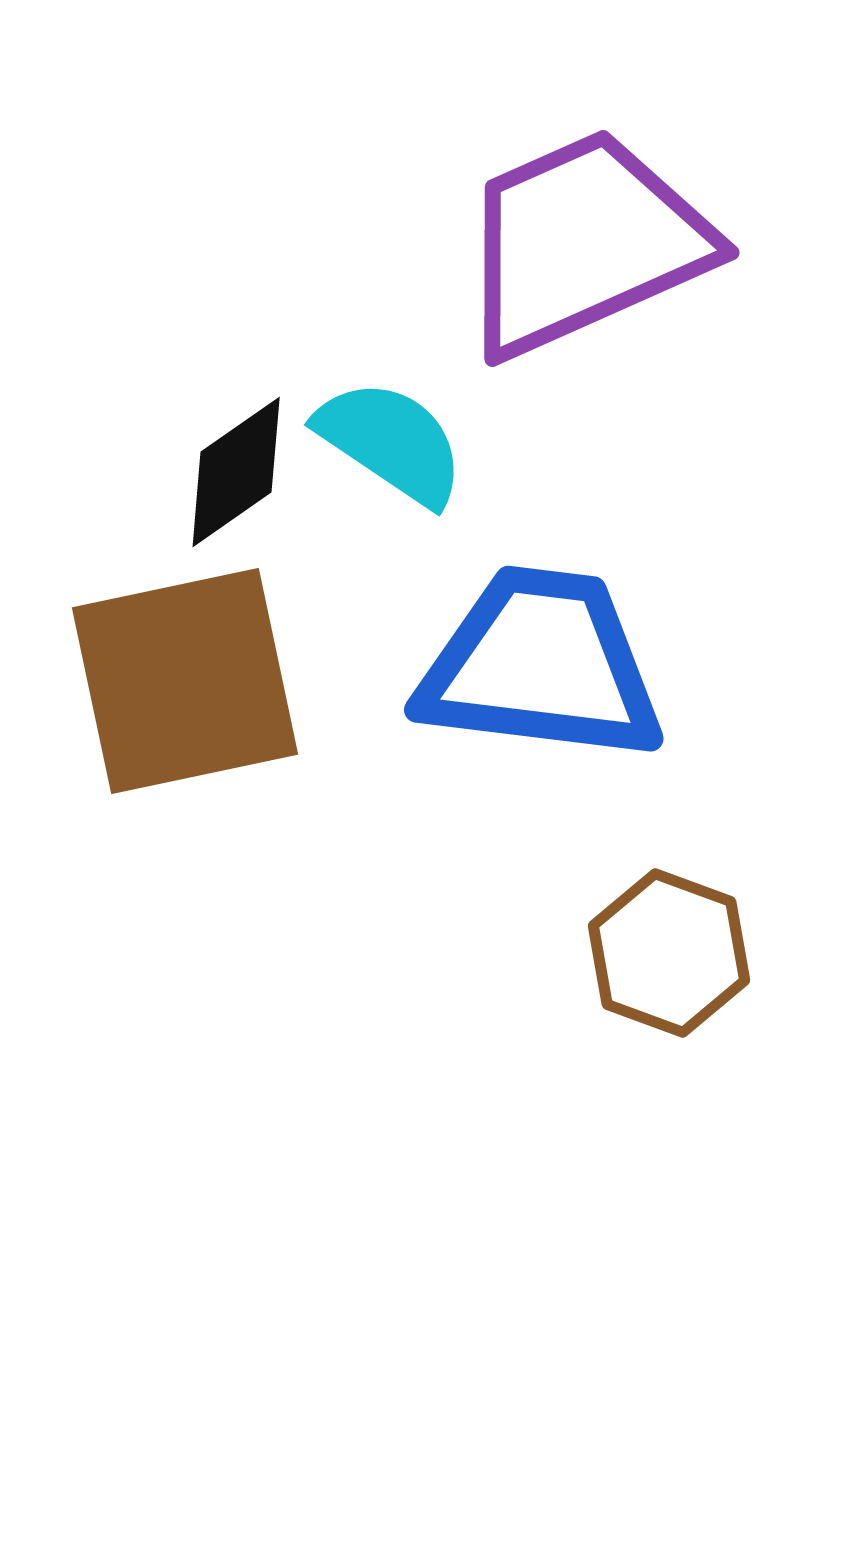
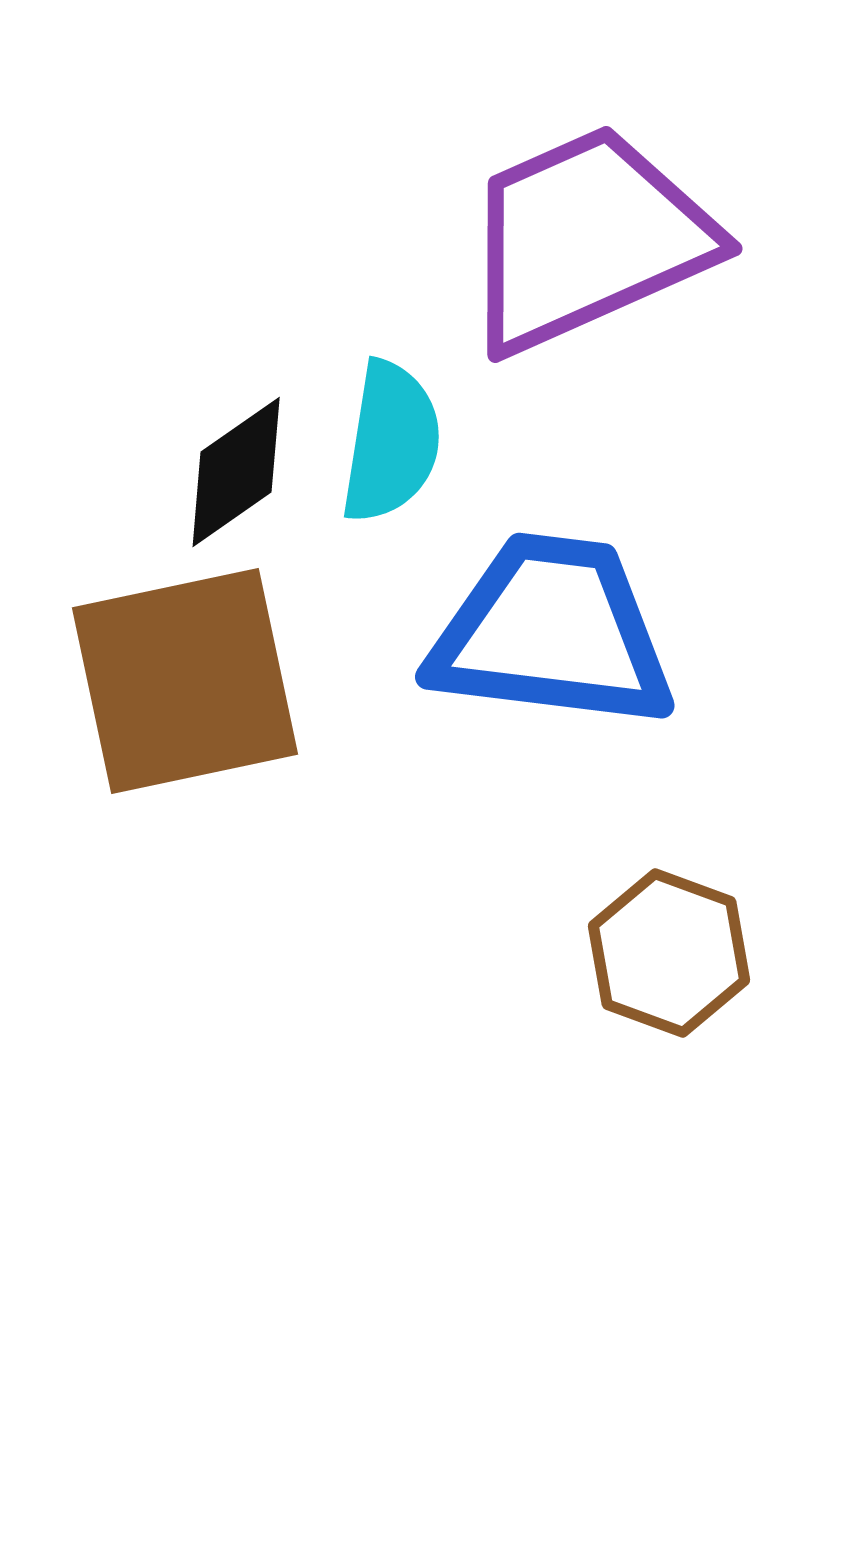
purple trapezoid: moved 3 px right, 4 px up
cyan semicircle: rotated 65 degrees clockwise
blue trapezoid: moved 11 px right, 33 px up
